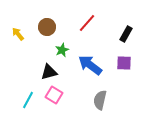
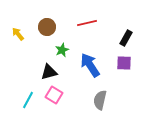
red line: rotated 36 degrees clockwise
black rectangle: moved 4 px down
blue arrow: rotated 20 degrees clockwise
